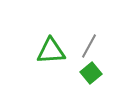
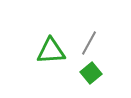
gray line: moved 3 px up
